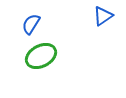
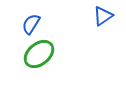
green ellipse: moved 2 px left, 2 px up; rotated 12 degrees counterclockwise
